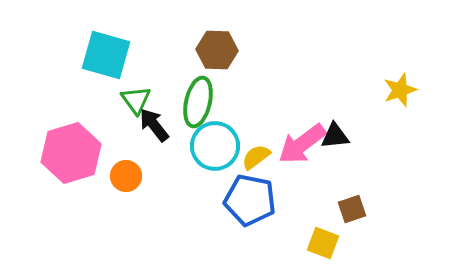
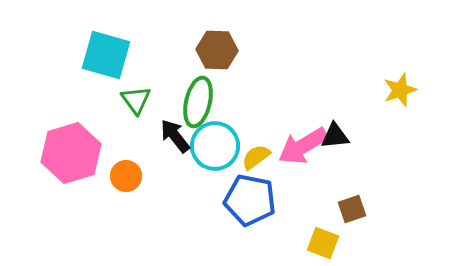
black arrow: moved 21 px right, 11 px down
pink arrow: moved 1 px right, 2 px down; rotated 6 degrees clockwise
